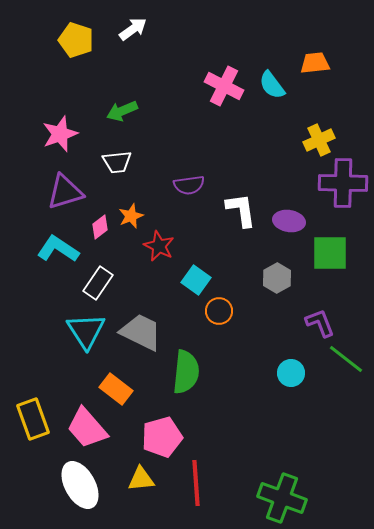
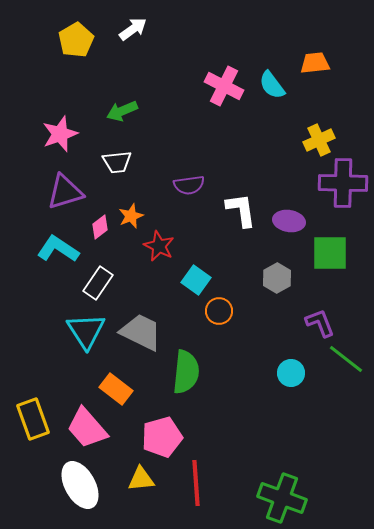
yellow pentagon: rotated 24 degrees clockwise
